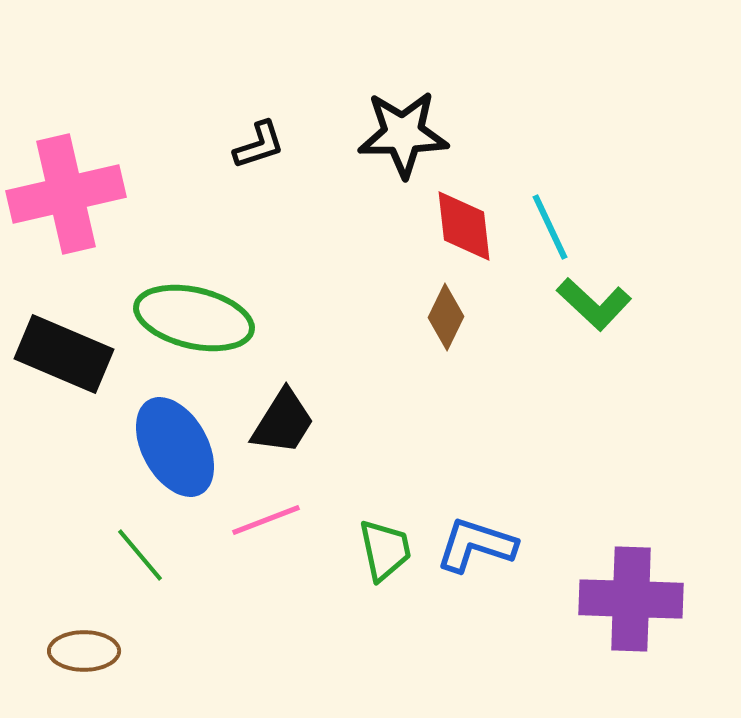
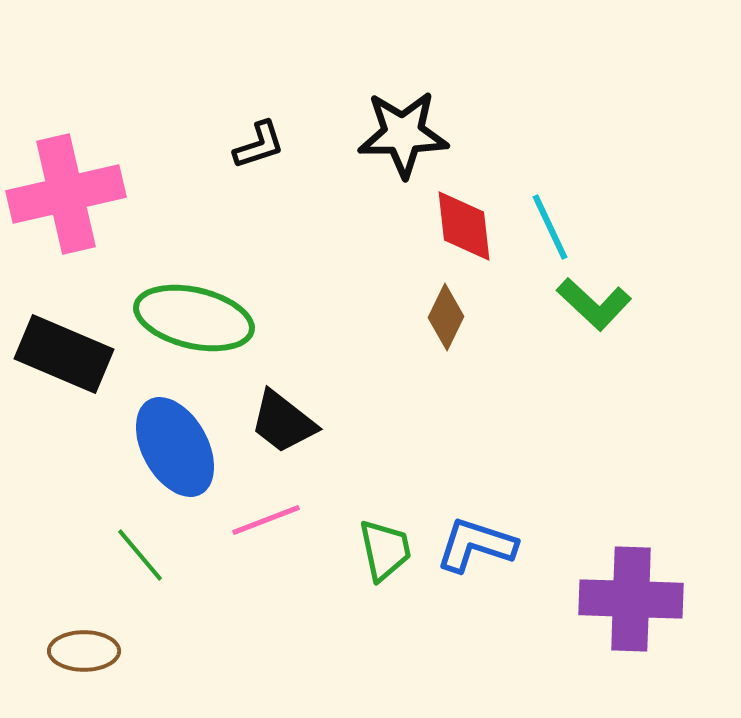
black trapezoid: rotated 96 degrees clockwise
